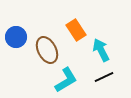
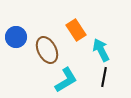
black line: rotated 54 degrees counterclockwise
